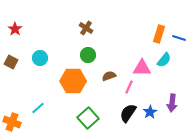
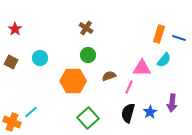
cyan line: moved 7 px left, 4 px down
black semicircle: rotated 18 degrees counterclockwise
